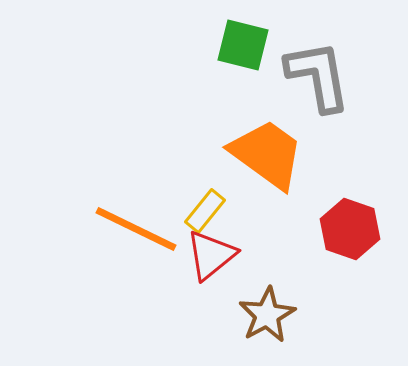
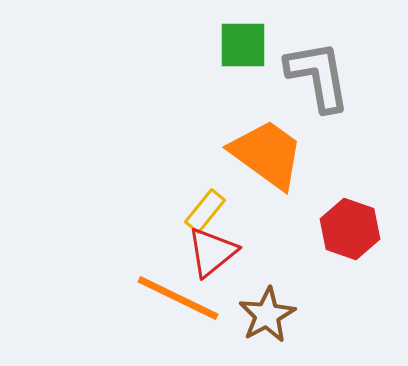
green square: rotated 14 degrees counterclockwise
orange line: moved 42 px right, 69 px down
red triangle: moved 1 px right, 3 px up
